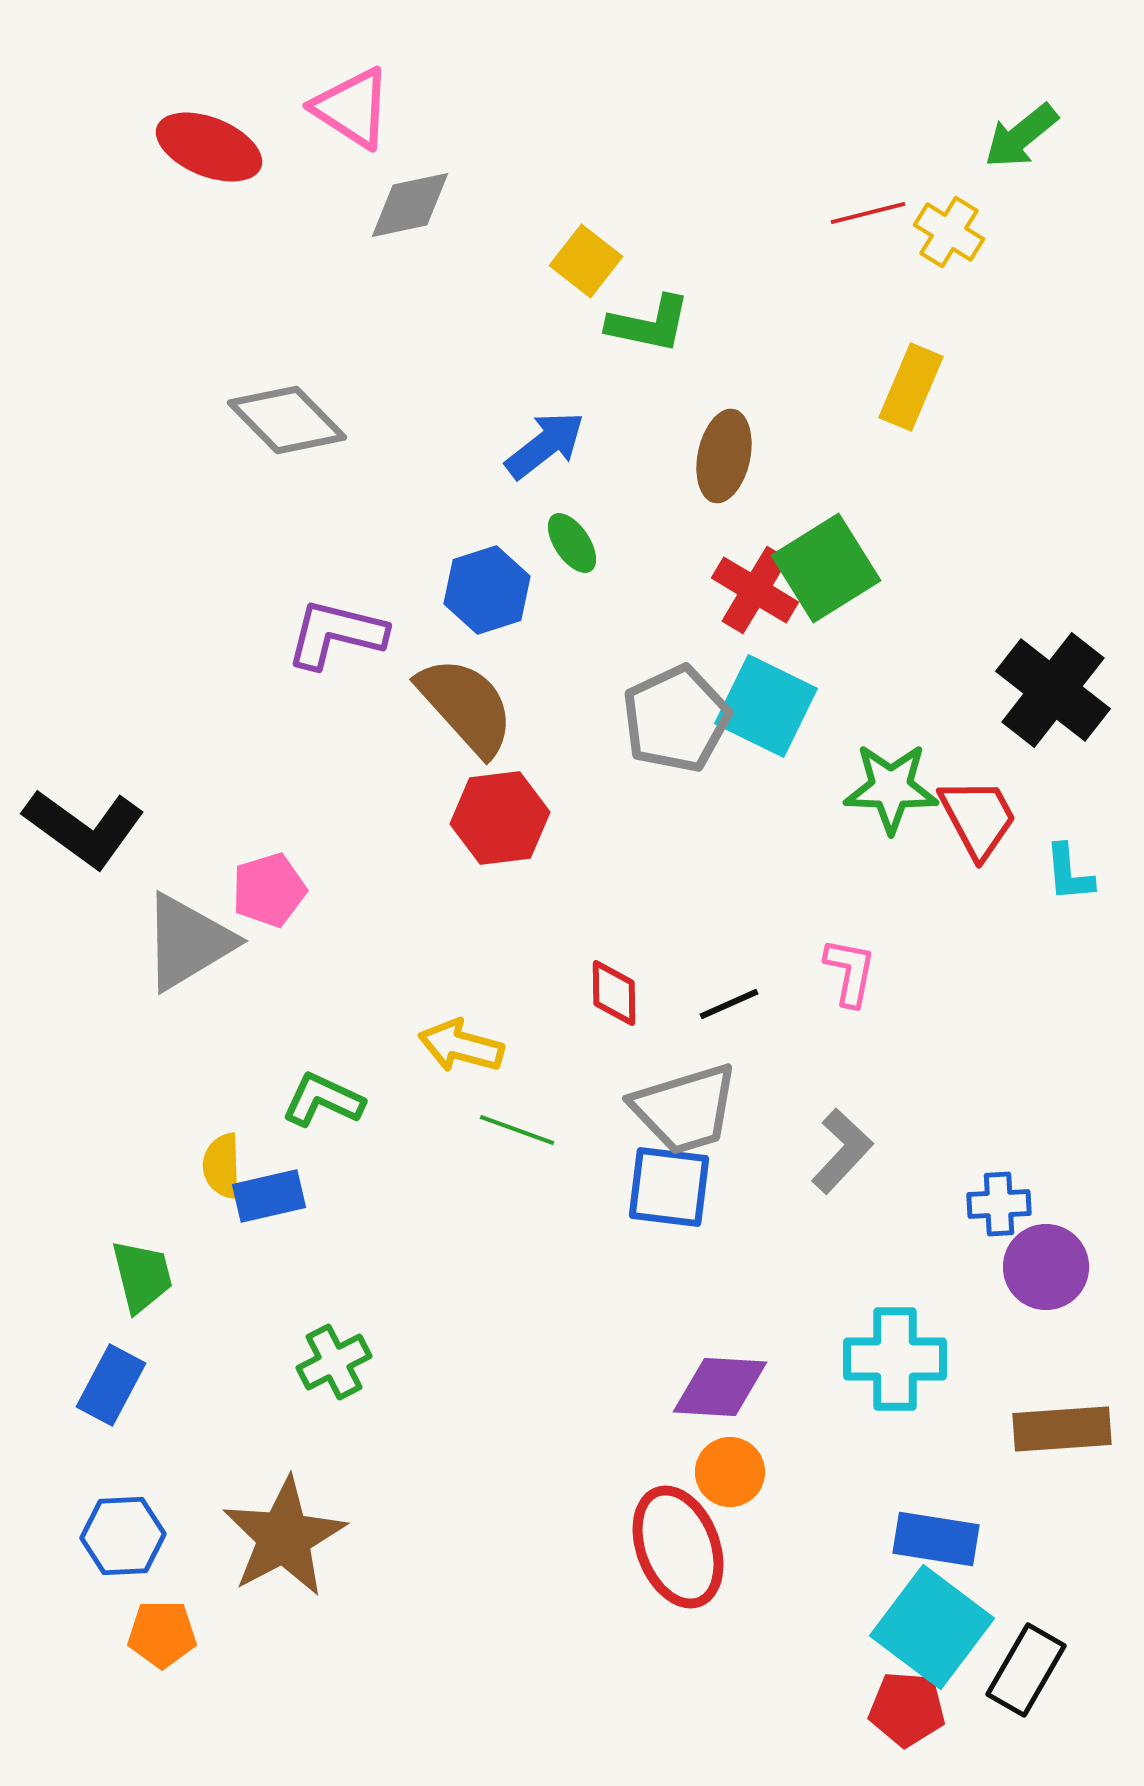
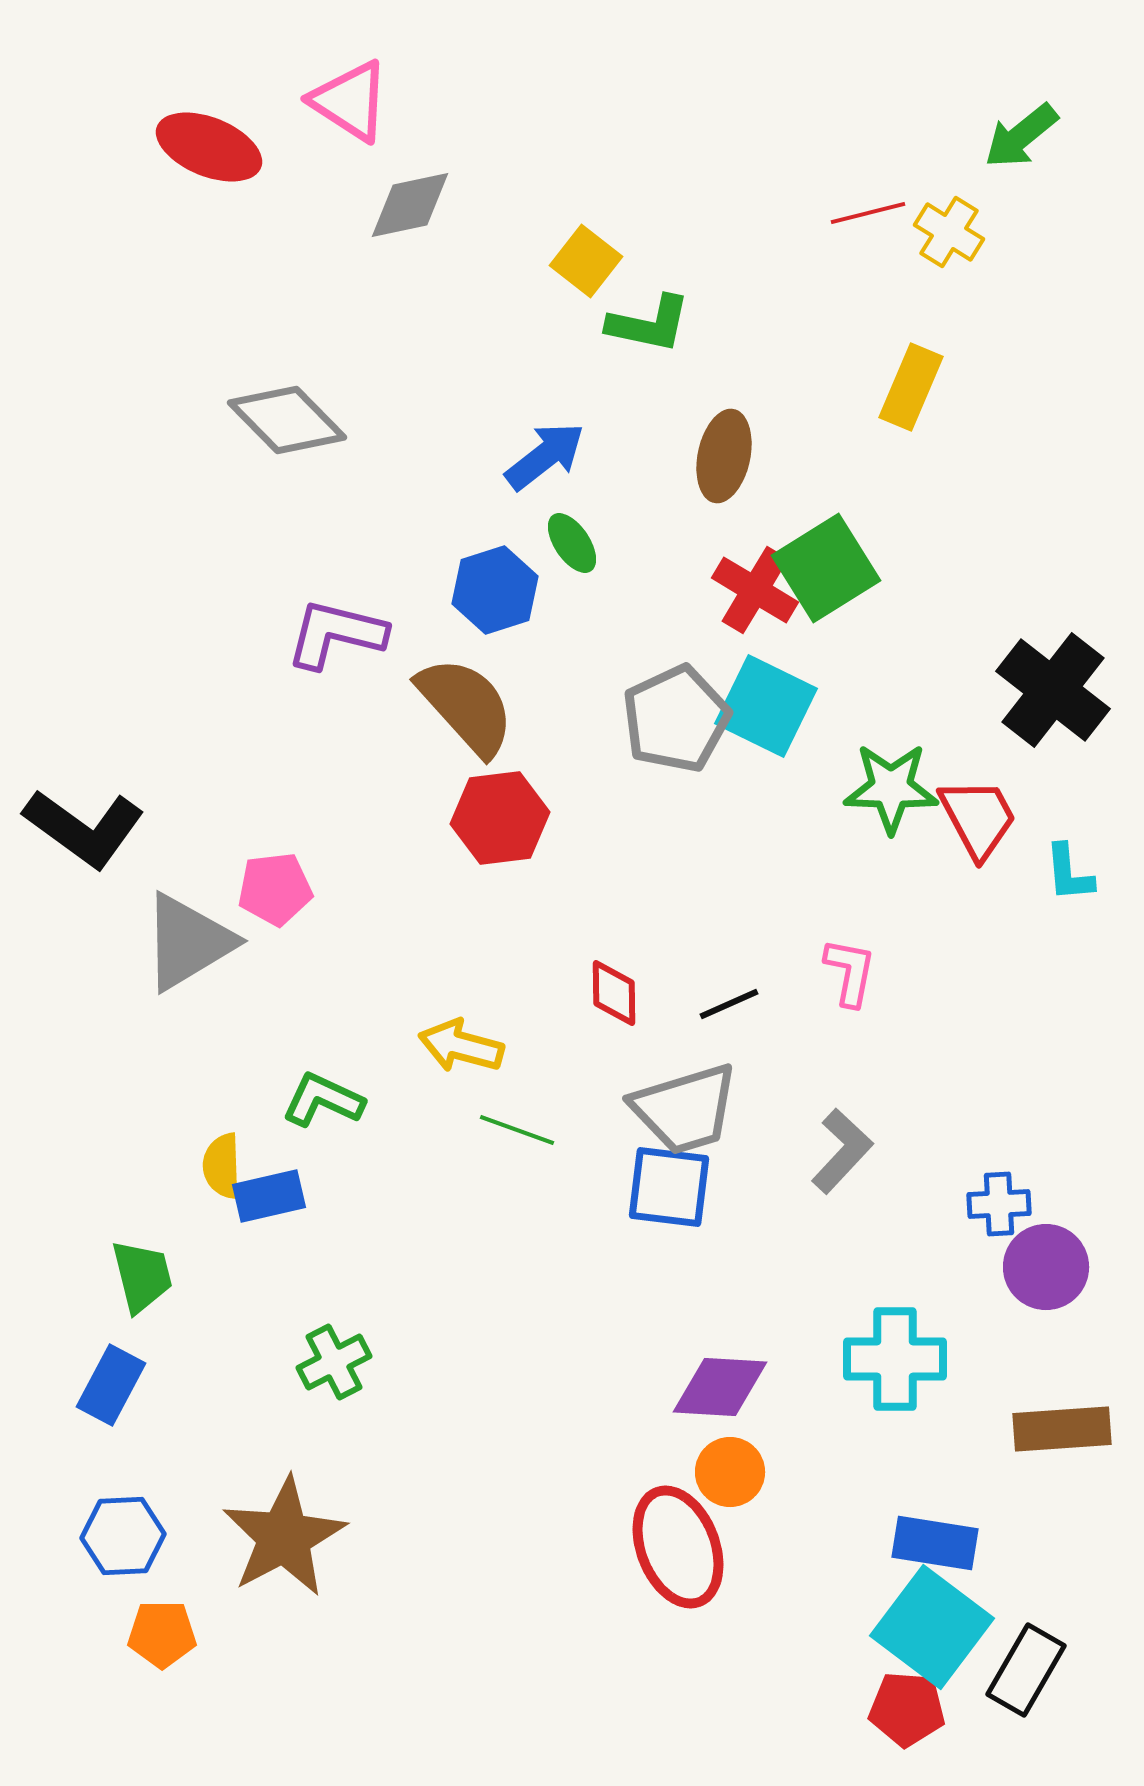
pink triangle at (352, 108): moved 2 px left, 7 px up
blue arrow at (545, 445): moved 11 px down
blue hexagon at (487, 590): moved 8 px right
pink pentagon at (269, 890): moved 6 px right, 1 px up; rotated 10 degrees clockwise
blue rectangle at (936, 1539): moved 1 px left, 4 px down
